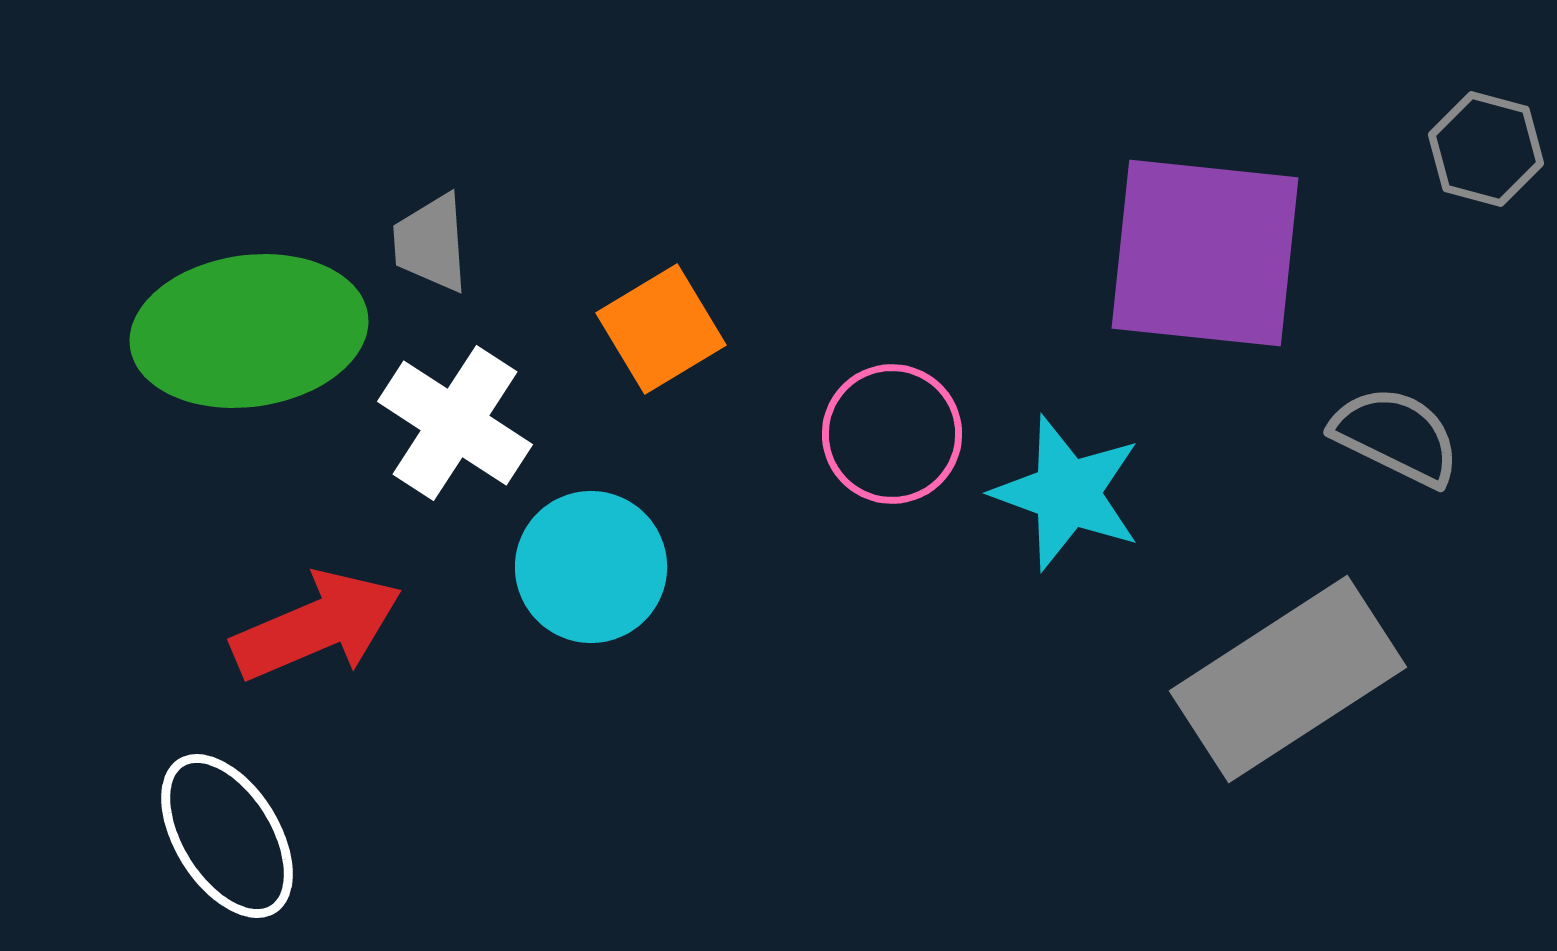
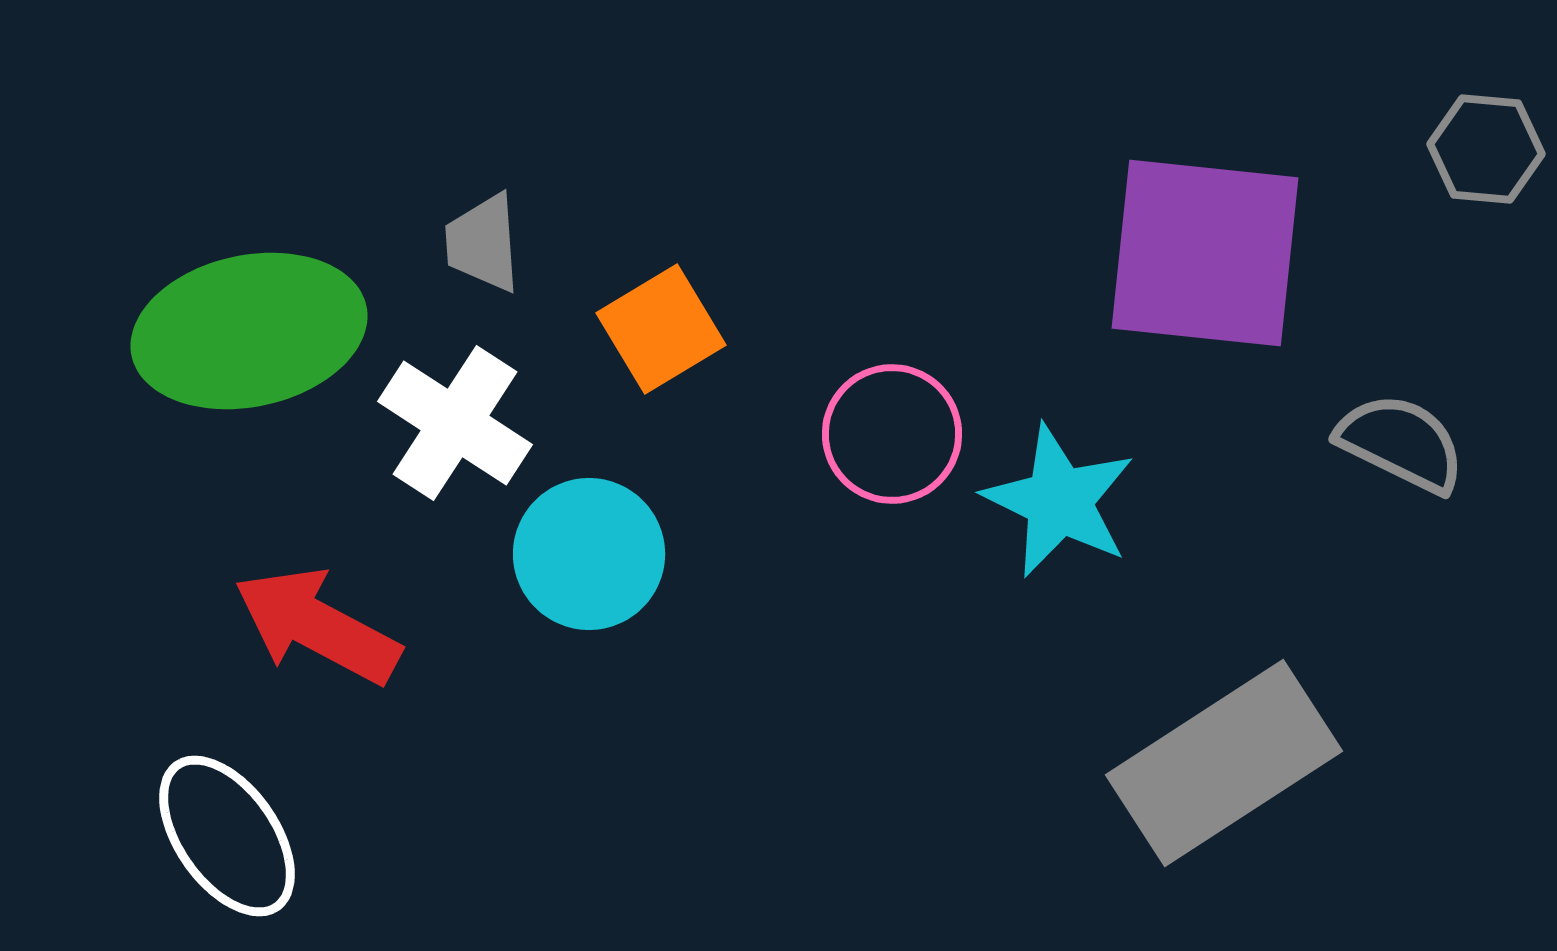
gray hexagon: rotated 10 degrees counterclockwise
gray trapezoid: moved 52 px right
green ellipse: rotated 4 degrees counterclockwise
gray semicircle: moved 5 px right, 7 px down
cyan star: moved 8 px left, 8 px down; rotated 6 degrees clockwise
cyan circle: moved 2 px left, 13 px up
red arrow: rotated 129 degrees counterclockwise
gray rectangle: moved 64 px left, 84 px down
white ellipse: rotated 3 degrees counterclockwise
